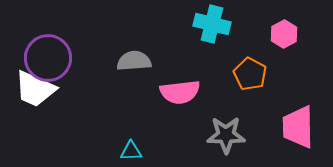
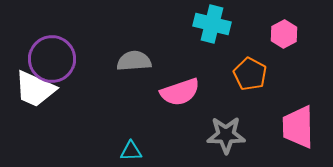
purple circle: moved 4 px right, 1 px down
pink semicircle: rotated 12 degrees counterclockwise
